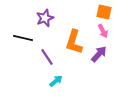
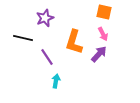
pink arrow: moved 3 px down
cyan arrow: rotated 40 degrees counterclockwise
